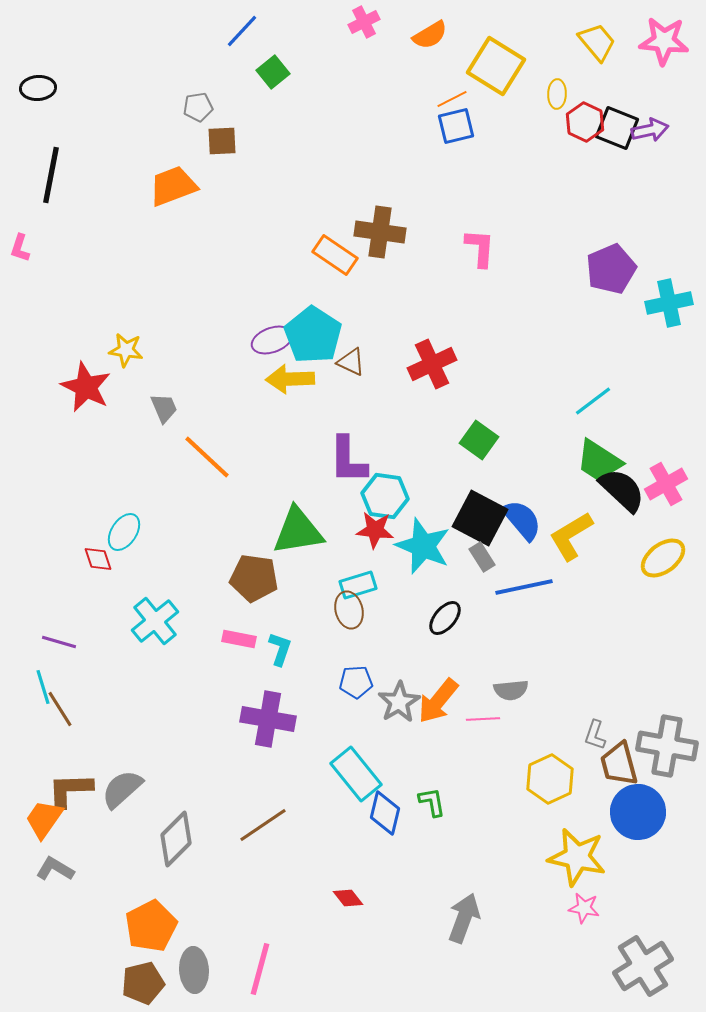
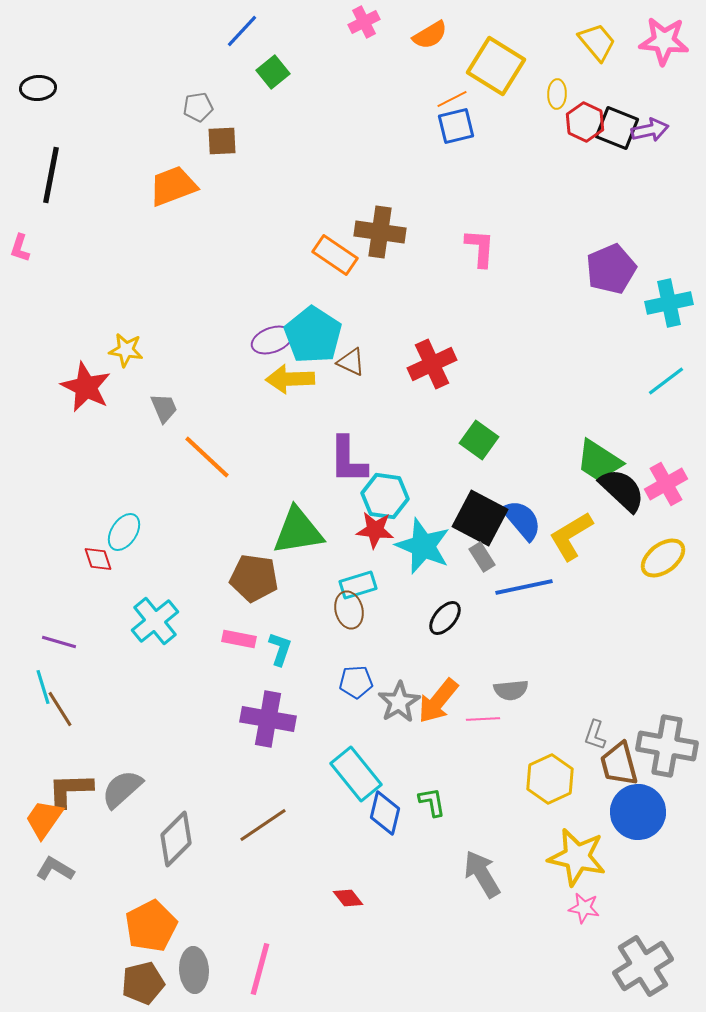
cyan line at (593, 401): moved 73 px right, 20 px up
gray arrow at (464, 918): moved 18 px right, 44 px up; rotated 51 degrees counterclockwise
